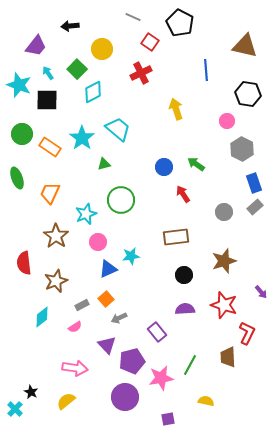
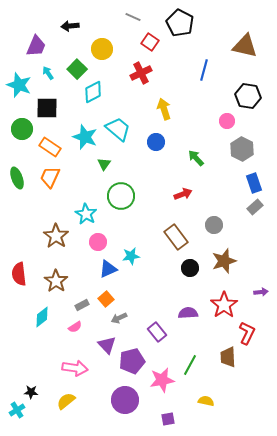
purple trapezoid at (36, 46): rotated 15 degrees counterclockwise
blue line at (206, 70): moved 2 px left; rotated 20 degrees clockwise
black hexagon at (248, 94): moved 2 px down
black square at (47, 100): moved 8 px down
yellow arrow at (176, 109): moved 12 px left
green circle at (22, 134): moved 5 px up
cyan star at (82, 138): moved 3 px right, 1 px up; rotated 15 degrees counterclockwise
green triangle at (104, 164): rotated 40 degrees counterclockwise
green arrow at (196, 164): moved 6 px up; rotated 12 degrees clockwise
blue circle at (164, 167): moved 8 px left, 25 px up
orange trapezoid at (50, 193): moved 16 px up
red arrow at (183, 194): rotated 102 degrees clockwise
green circle at (121, 200): moved 4 px up
gray circle at (224, 212): moved 10 px left, 13 px down
cyan star at (86, 214): rotated 20 degrees counterclockwise
brown rectangle at (176, 237): rotated 60 degrees clockwise
red semicircle at (24, 263): moved 5 px left, 11 px down
black circle at (184, 275): moved 6 px right, 7 px up
brown star at (56, 281): rotated 15 degrees counterclockwise
purple arrow at (261, 292): rotated 56 degrees counterclockwise
red star at (224, 305): rotated 20 degrees clockwise
purple semicircle at (185, 309): moved 3 px right, 4 px down
pink star at (161, 378): moved 1 px right, 2 px down
black star at (31, 392): rotated 24 degrees counterclockwise
purple circle at (125, 397): moved 3 px down
cyan cross at (15, 409): moved 2 px right, 1 px down; rotated 14 degrees clockwise
